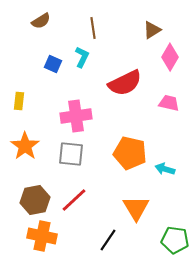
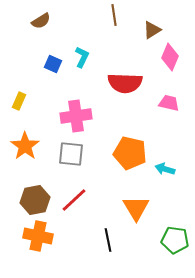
brown line: moved 21 px right, 13 px up
pink diamond: rotated 8 degrees counterclockwise
red semicircle: rotated 28 degrees clockwise
yellow rectangle: rotated 18 degrees clockwise
orange cross: moved 4 px left
black line: rotated 45 degrees counterclockwise
